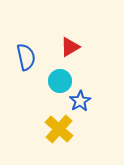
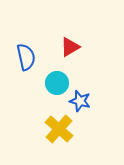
cyan circle: moved 3 px left, 2 px down
blue star: rotated 25 degrees counterclockwise
